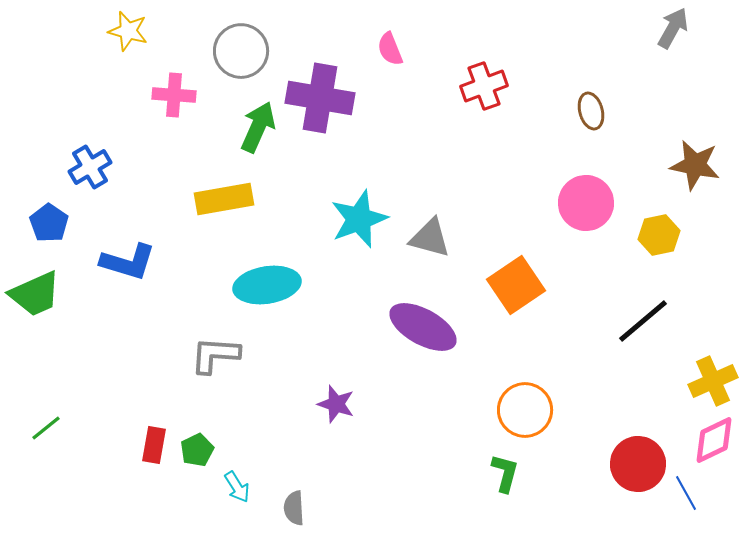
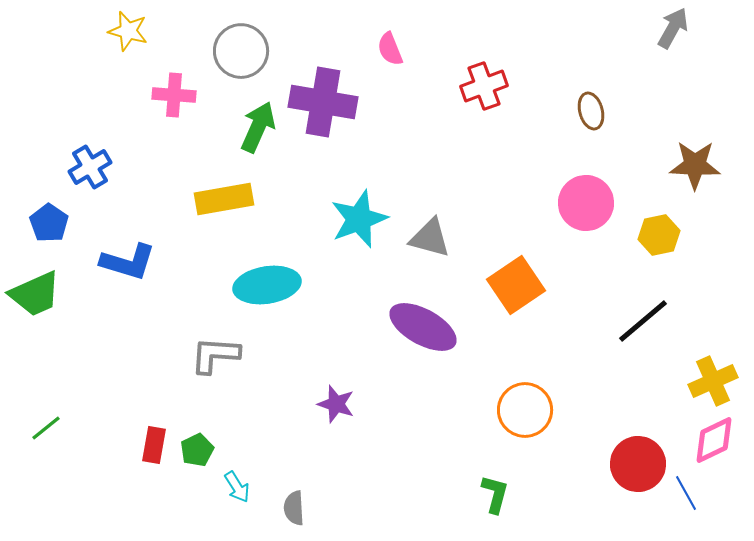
purple cross: moved 3 px right, 4 px down
brown star: rotated 9 degrees counterclockwise
green L-shape: moved 10 px left, 21 px down
